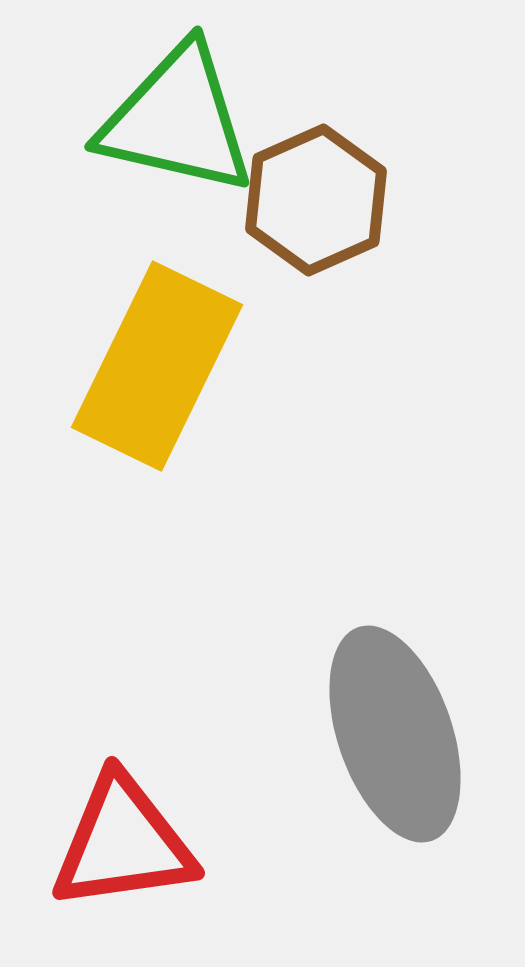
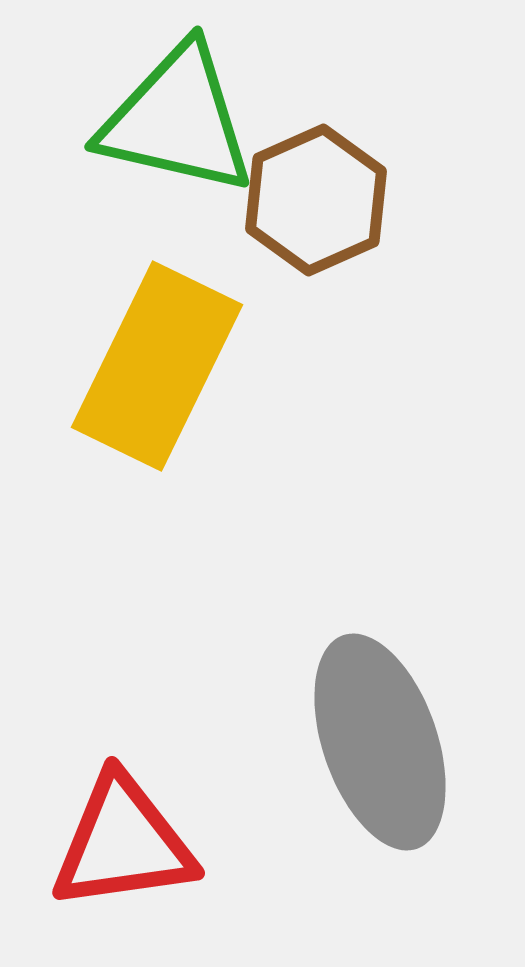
gray ellipse: moved 15 px left, 8 px down
